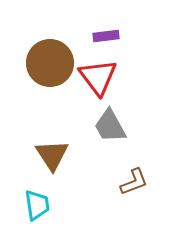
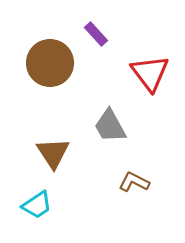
purple rectangle: moved 10 px left, 2 px up; rotated 55 degrees clockwise
red triangle: moved 52 px right, 4 px up
brown triangle: moved 1 px right, 2 px up
brown L-shape: rotated 132 degrees counterclockwise
cyan trapezoid: rotated 64 degrees clockwise
